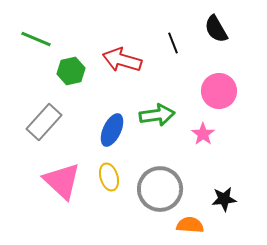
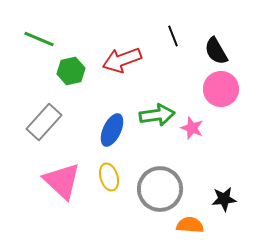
black semicircle: moved 22 px down
green line: moved 3 px right
black line: moved 7 px up
red arrow: rotated 36 degrees counterclockwise
pink circle: moved 2 px right, 2 px up
pink star: moved 11 px left, 6 px up; rotated 15 degrees counterclockwise
